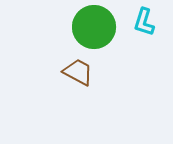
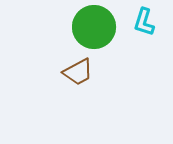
brown trapezoid: rotated 124 degrees clockwise
